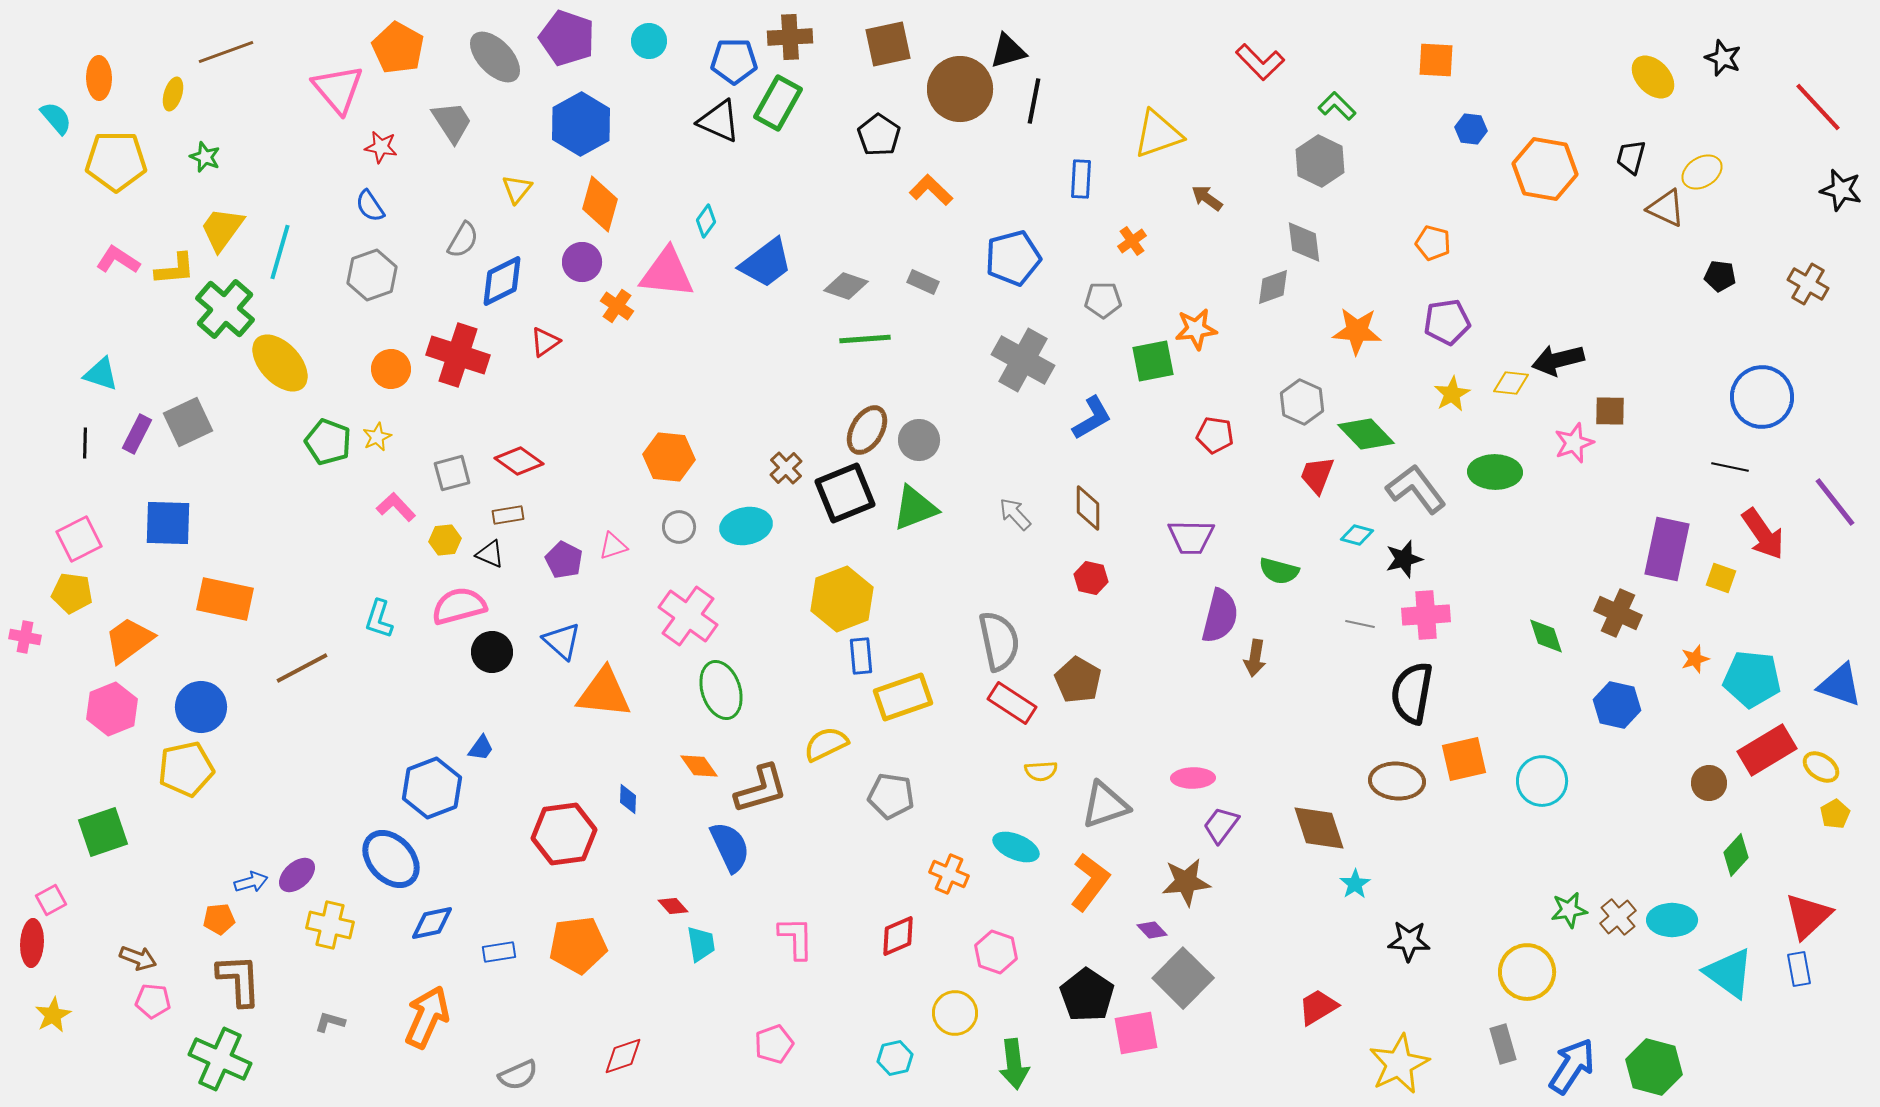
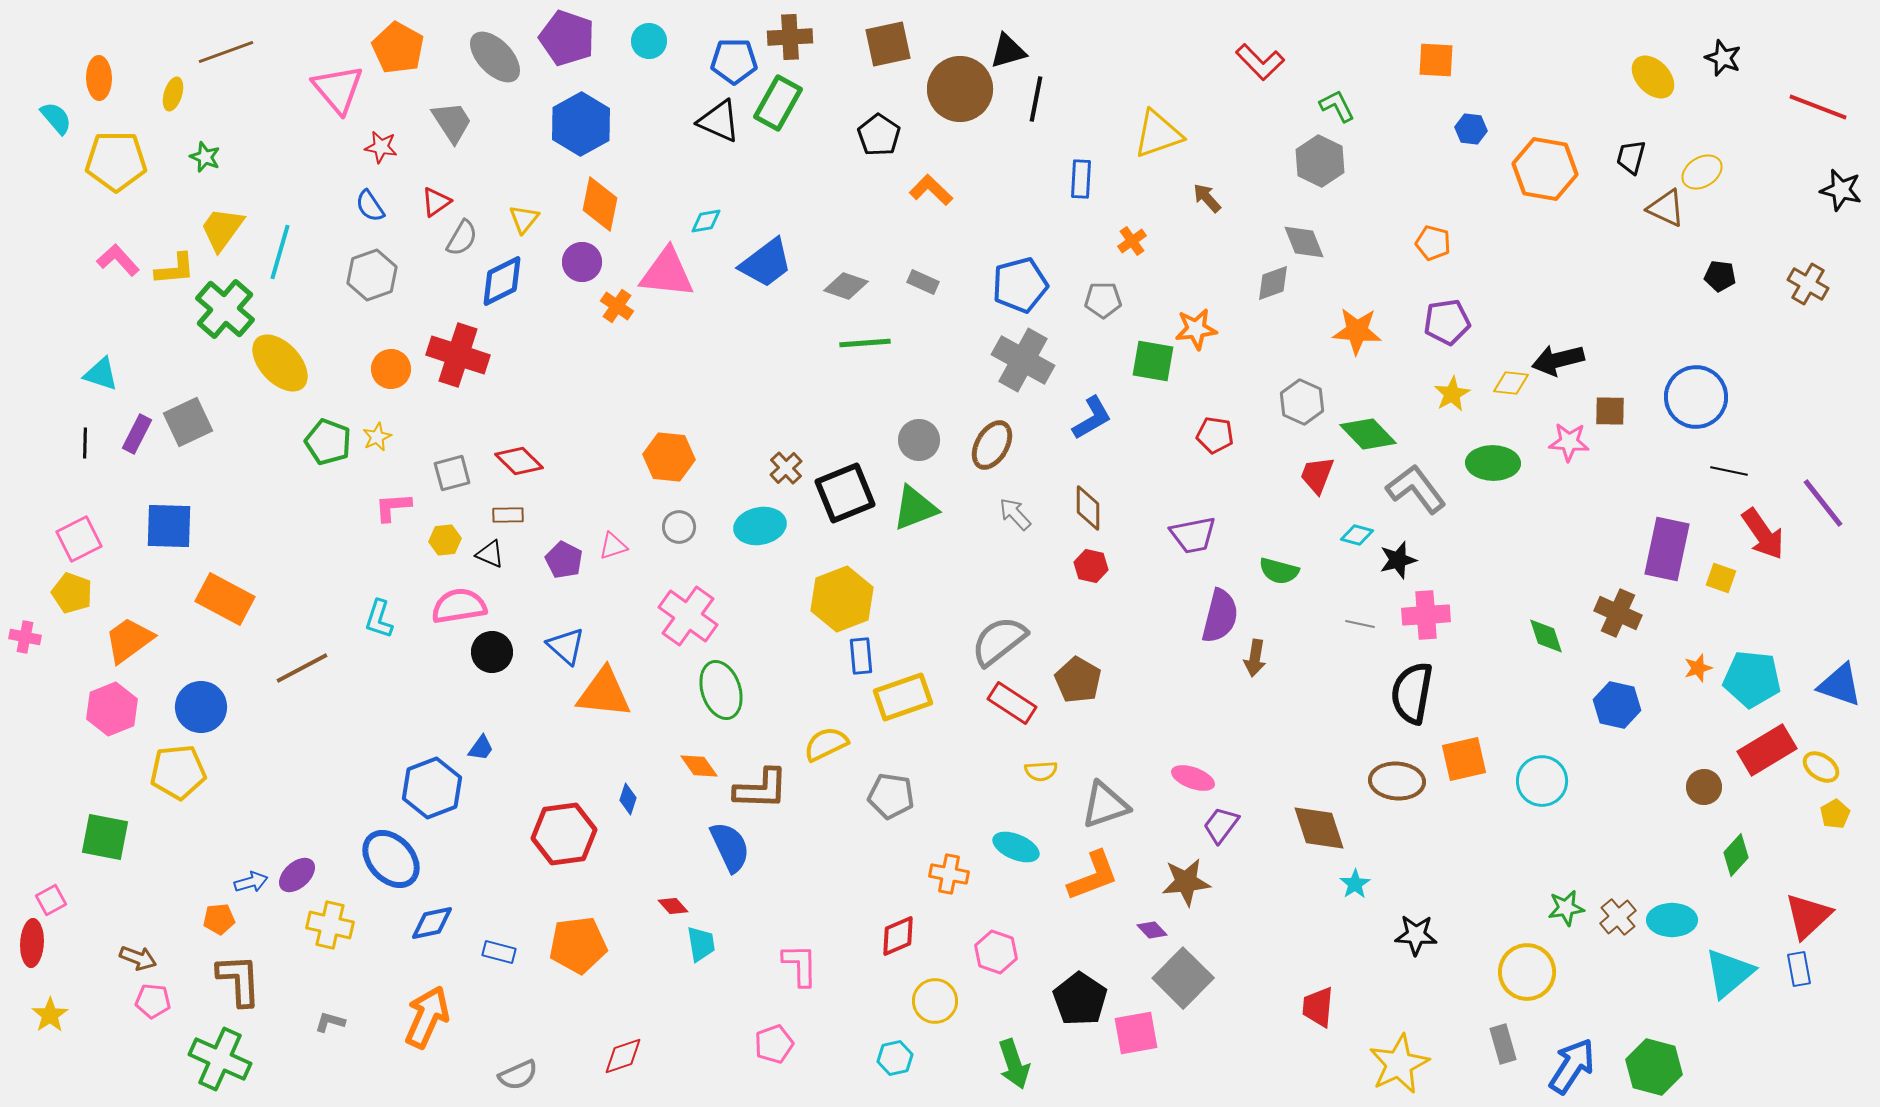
black line at (1034, 101): moved 2 px right, 2 px up
green L-shape at (1337, 106): rotated 18 degrees clockwise
red line at (1818, 107): rotated 26 degrees counterclockwise
yellow triangle at (517, 189): moved 7 px right, 30 px down
brown arrow at (1207, 198): rotated 12 degrees clockwise
orange diamond at (600, 204): rotated 4 degrees counterclockwise
cyan diamond at (706, 221): rotated 44 degrees clockwise
gray semicircle at (463, 240): moved 1 px left, 2 px up
gray diamond at (1304, 242): rotated 15 degrees counterclockwise
blue pentagon at (1013, 258): moved 7 px right, 27 px down
pink L-shape at (118, 260): rotated 15 degrees clockwise
gray diamond at (1273, 287): moved 4 px up
green line at (865, 339): moved 4 px down
red triangle at (545, 342): moved 109 px left, 140 px up
green square at (1153, 361): rotated 21 degrees clockwise
blue circle at (1762, 397): moved 66 px left
brown ellipse at (867, 430): moved 125 px right, 15 px down
green diamond at (1366, 434): moved 2 px right
pink star at (1574, 443): moved 5 px left, 1 px up; rotated 24 degrees clockwise
red diamond at (519, 461): rotated 9 degrees clockwise
black line at (1730, 467): moved 1 px left, 4 px down
green ellipse at (1495, 472): moved 2 px left, 9 px up
purple line at (1835, 502): moved 12 px left, 1 px down
pink L-shape at (396, 507): moved 3 px left; rotated 51 degrees counterclockwise
brown rectangle at (508, 515): rotated 8 degrees clockwise
blue square at (168, 523): moved 1 px right, 3 px down
cyan ellipse at (746, 526): moved 14 px right
purple trapezoid at (1191, 537): moved 2 px right, 2 px up; rotated 12 degrees counterclockwise
black star at (1404, 559): moved 6 px left, 1 px down
red hexagon at (1091, 578): moved 12 px up
yellow pentagon at (72, 593): rotated 12 degrees clockwise
orange rectangle at (225, 599): rotated 16 degrees clockwise
pink semicircle at (459, 606): rotated 6 degrees clockwise
blue triangle at (562, 641): moved 4 px right, 5 px down
gray semicircle at (999, 641): rotated 116 degrees counterclockwise
orange star at (1695, 659): moved 3 px right, 9 px down
yellow pentagon at (186, 769): moved 8 px left, 3 px down; rotated 6 degrees clockwise
pink ellipse at (1193, 778): rotated 21 degrees clockwise
brown circle at (1709, 783): moved 5 px left, 4 px down
brown L-shape at (761, 789): rotated 18 degrees clockwise
blue diamond at (628, 799): rotated 16 degrees clockwise
green square at (103, 832): moved 2 px right, 5 px down; rotated 30 degrees clockwise
orange cross at (949, 874): rotated 12 degrees counterclockwise
orange L-shape at (1090, 882): moved 3 px right, 6 px up; rotated 32 degrees clockwise
green star at (1569, 910): moved 3 px left, 2 px up
pink L-shape at (796, 938): moved 4 px right, 27 px down
black star at (1409, 941): moved 7 px right, 6 px up
blue rectangle at (499, 952): rotated 24 degrees clockwise
cyan triangle at (1729, 973): rotated 44 degrees clockwise
black pentagon at (1087, 995): moved 7 px left, 4 px down
red trapezoid at (1318, 1007): rotated 54 degrees counterclockwise
yellow circle at (955, 1013): moved 20 px left, 12 px up
yellow star at (53, 1015): moved 3 px left; rotated 6 degrees counterclockwise
green arrow at (1014, 1064): rotated 12 degrees counterclockwise
